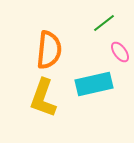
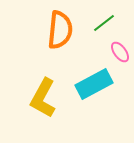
orange semicircle: moved 11 px right, 20 px up
cyan rectangle: rotated 15 degrees counterclockwise
yellow L-shape: rotated 9 degrees clockwise
